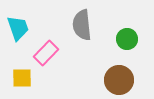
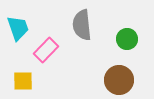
pink rectangle: moved 3 px up
yellow square: moved 1 px right, 3 px down
